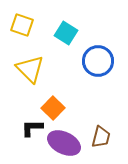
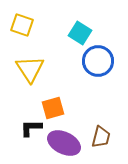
cyan square: moved 14 px right
yellow triangle: rotated 12 degrees clockwise
orange square: rotated 30 degrees clockwise
black L-shape: moved 1 px left
